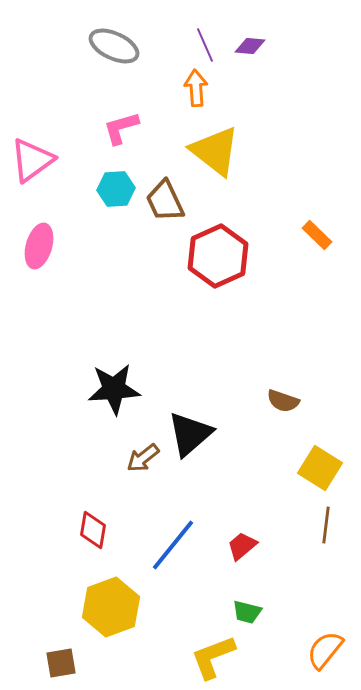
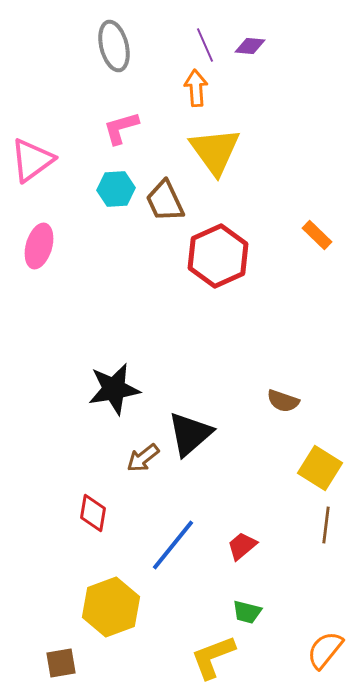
gray ellipse: rotated 51 degrees clockwise
yellow triangle: rotated 16 degrees clockwise
black star: rotated 6 degrees counterclockwise
red diamond: moved 17 px up
